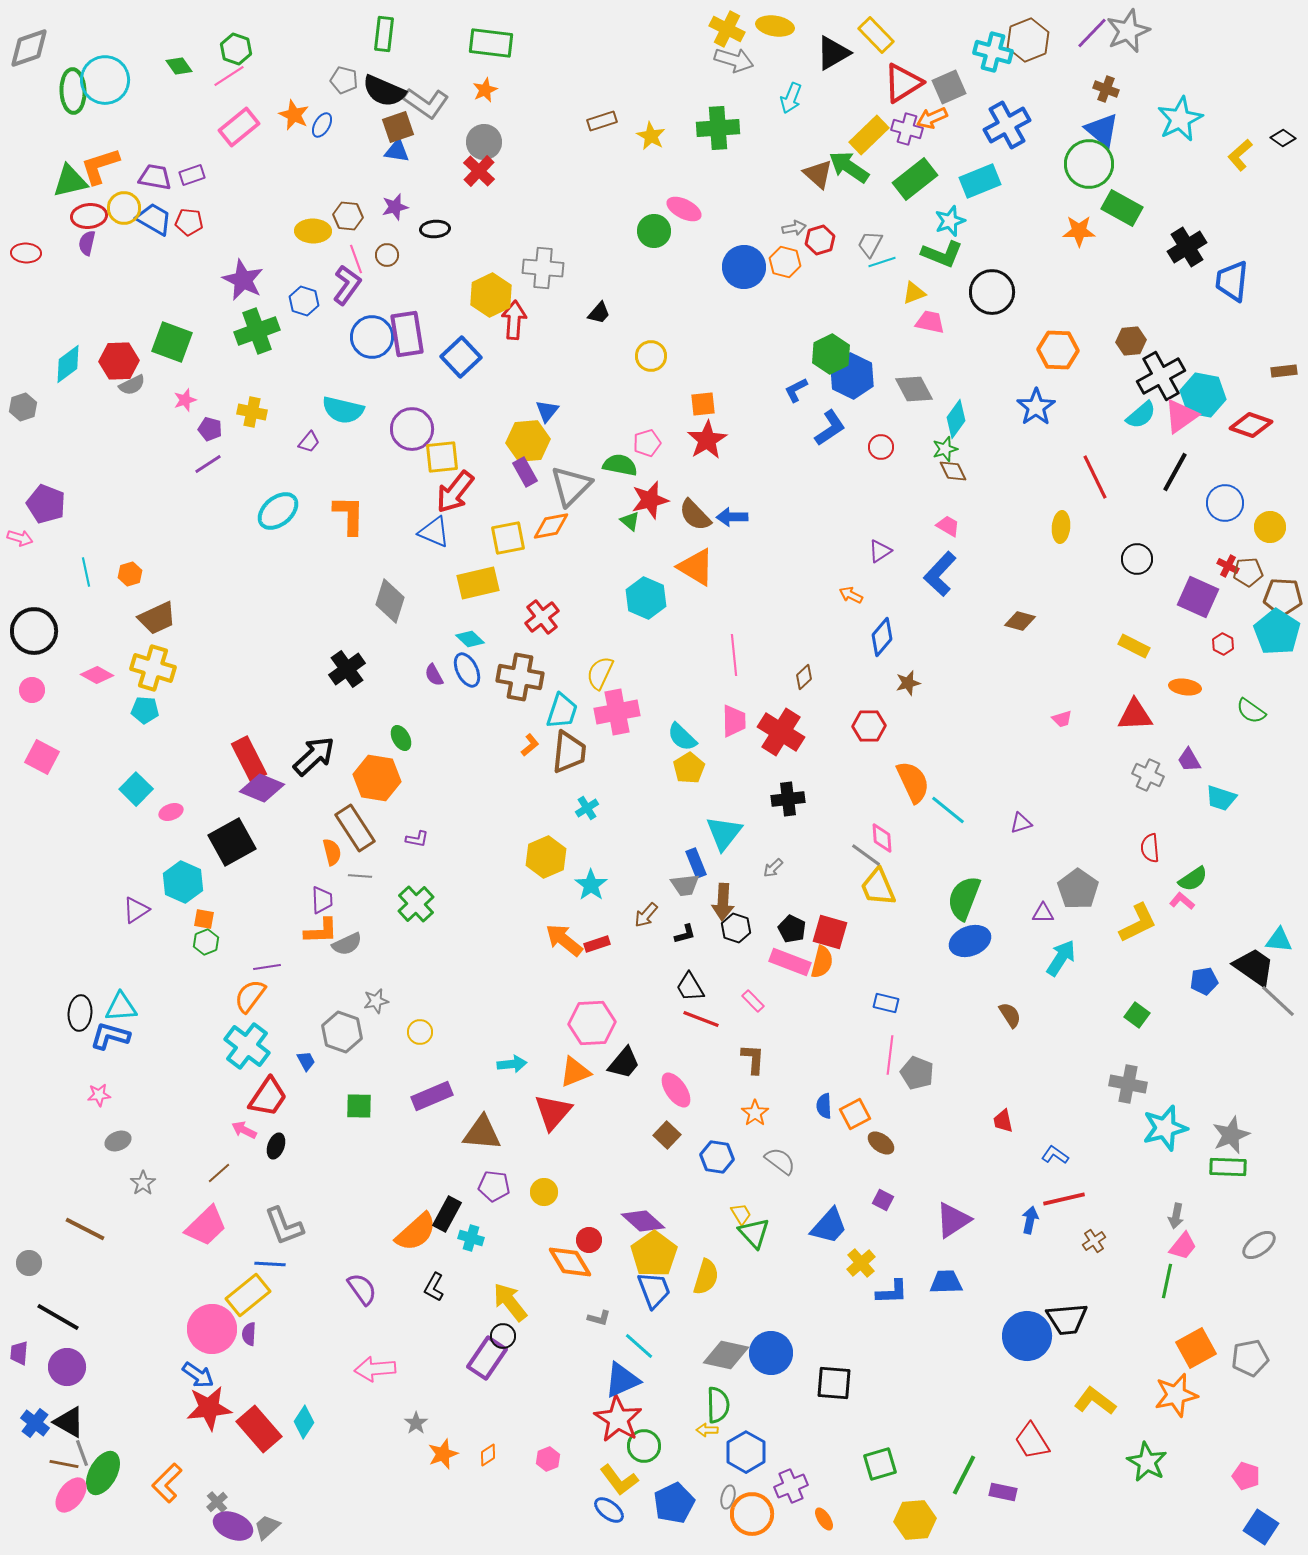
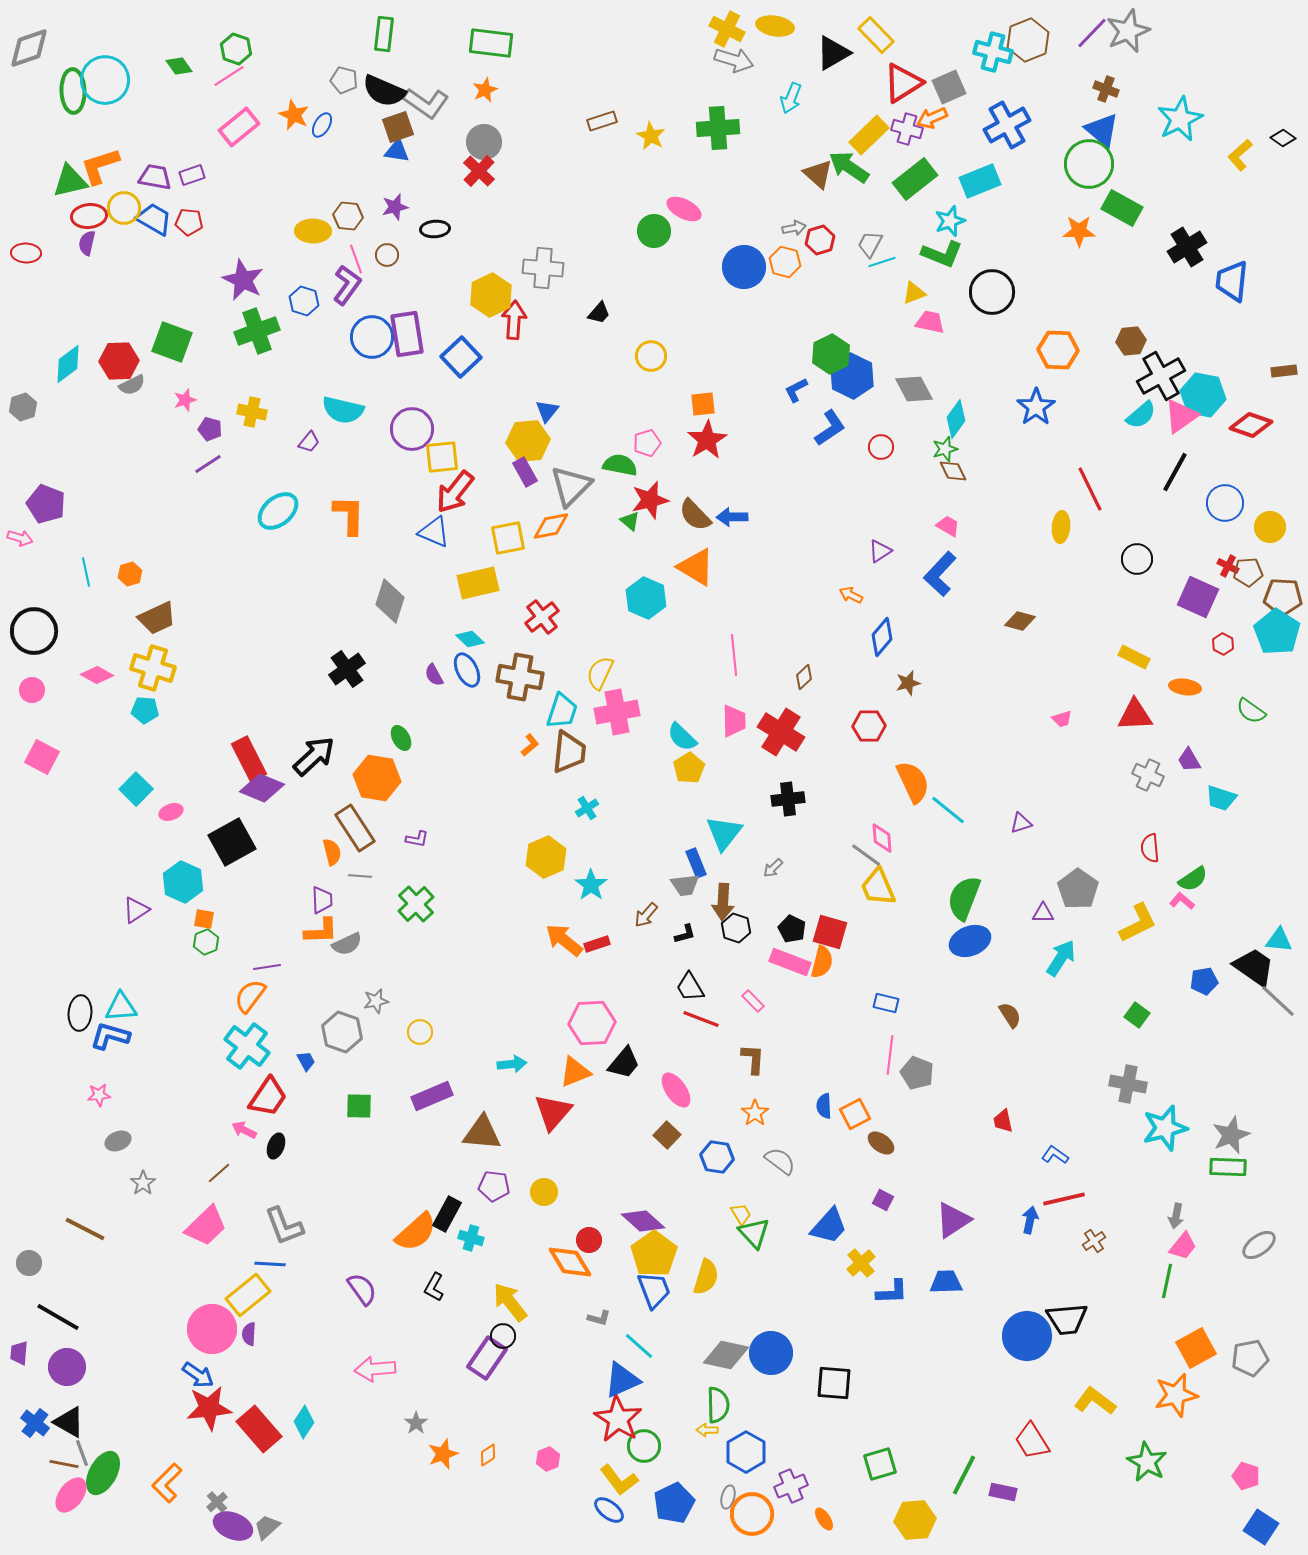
red line at (1095, 477): moved 5 px left, 12 px down
yellow rectangle at (1134, 646): moved 11 px down
